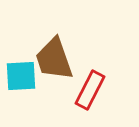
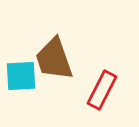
red rectangle: moved 12 px right
